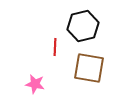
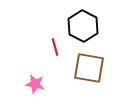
black hexagon: rotated 20 degrees counterclockwise
red line: rotated 18 degrees counterclockwise
